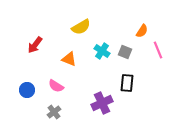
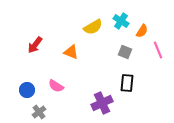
yellow semicircle: moved 12 px right
cyan cross: moved 19 px right, 30 px up
orange triangle: moved 2 px right, 7 px up
gray cross: moved 15 px left
